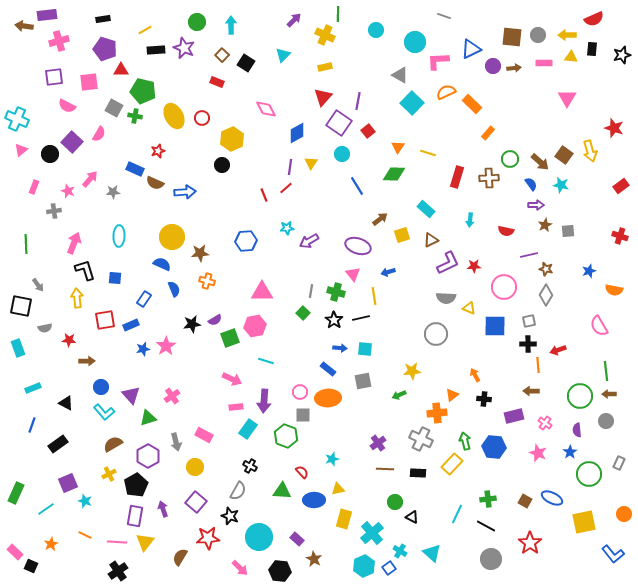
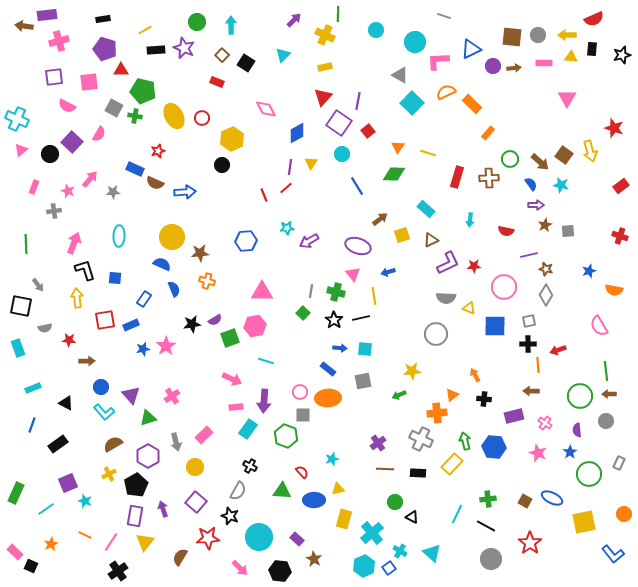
pink rectangle at (204, 435): rotated 72 degrees counterclockwise
pink line at (117, 542): moved 6 px left; rotated 60 degrees counterclockwise
